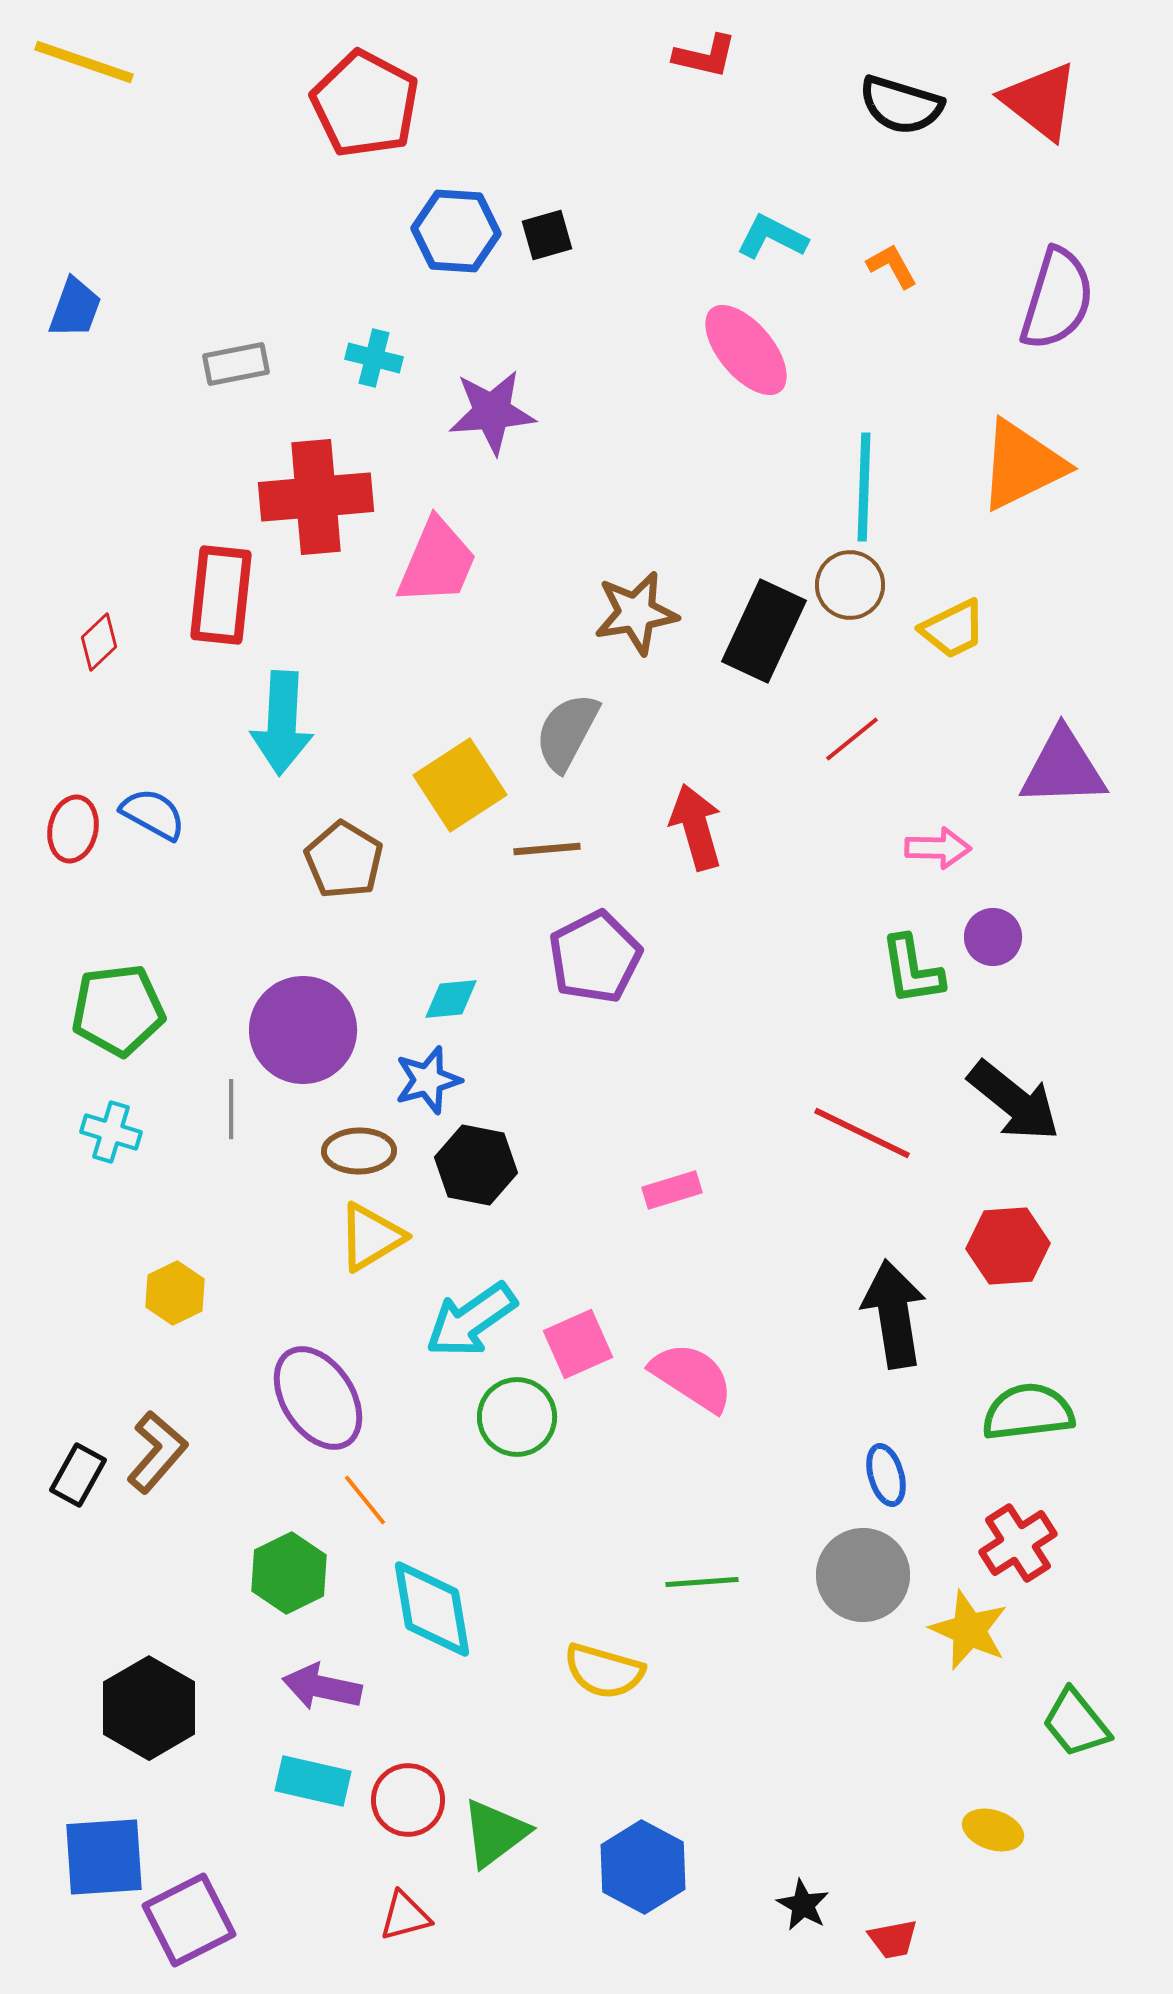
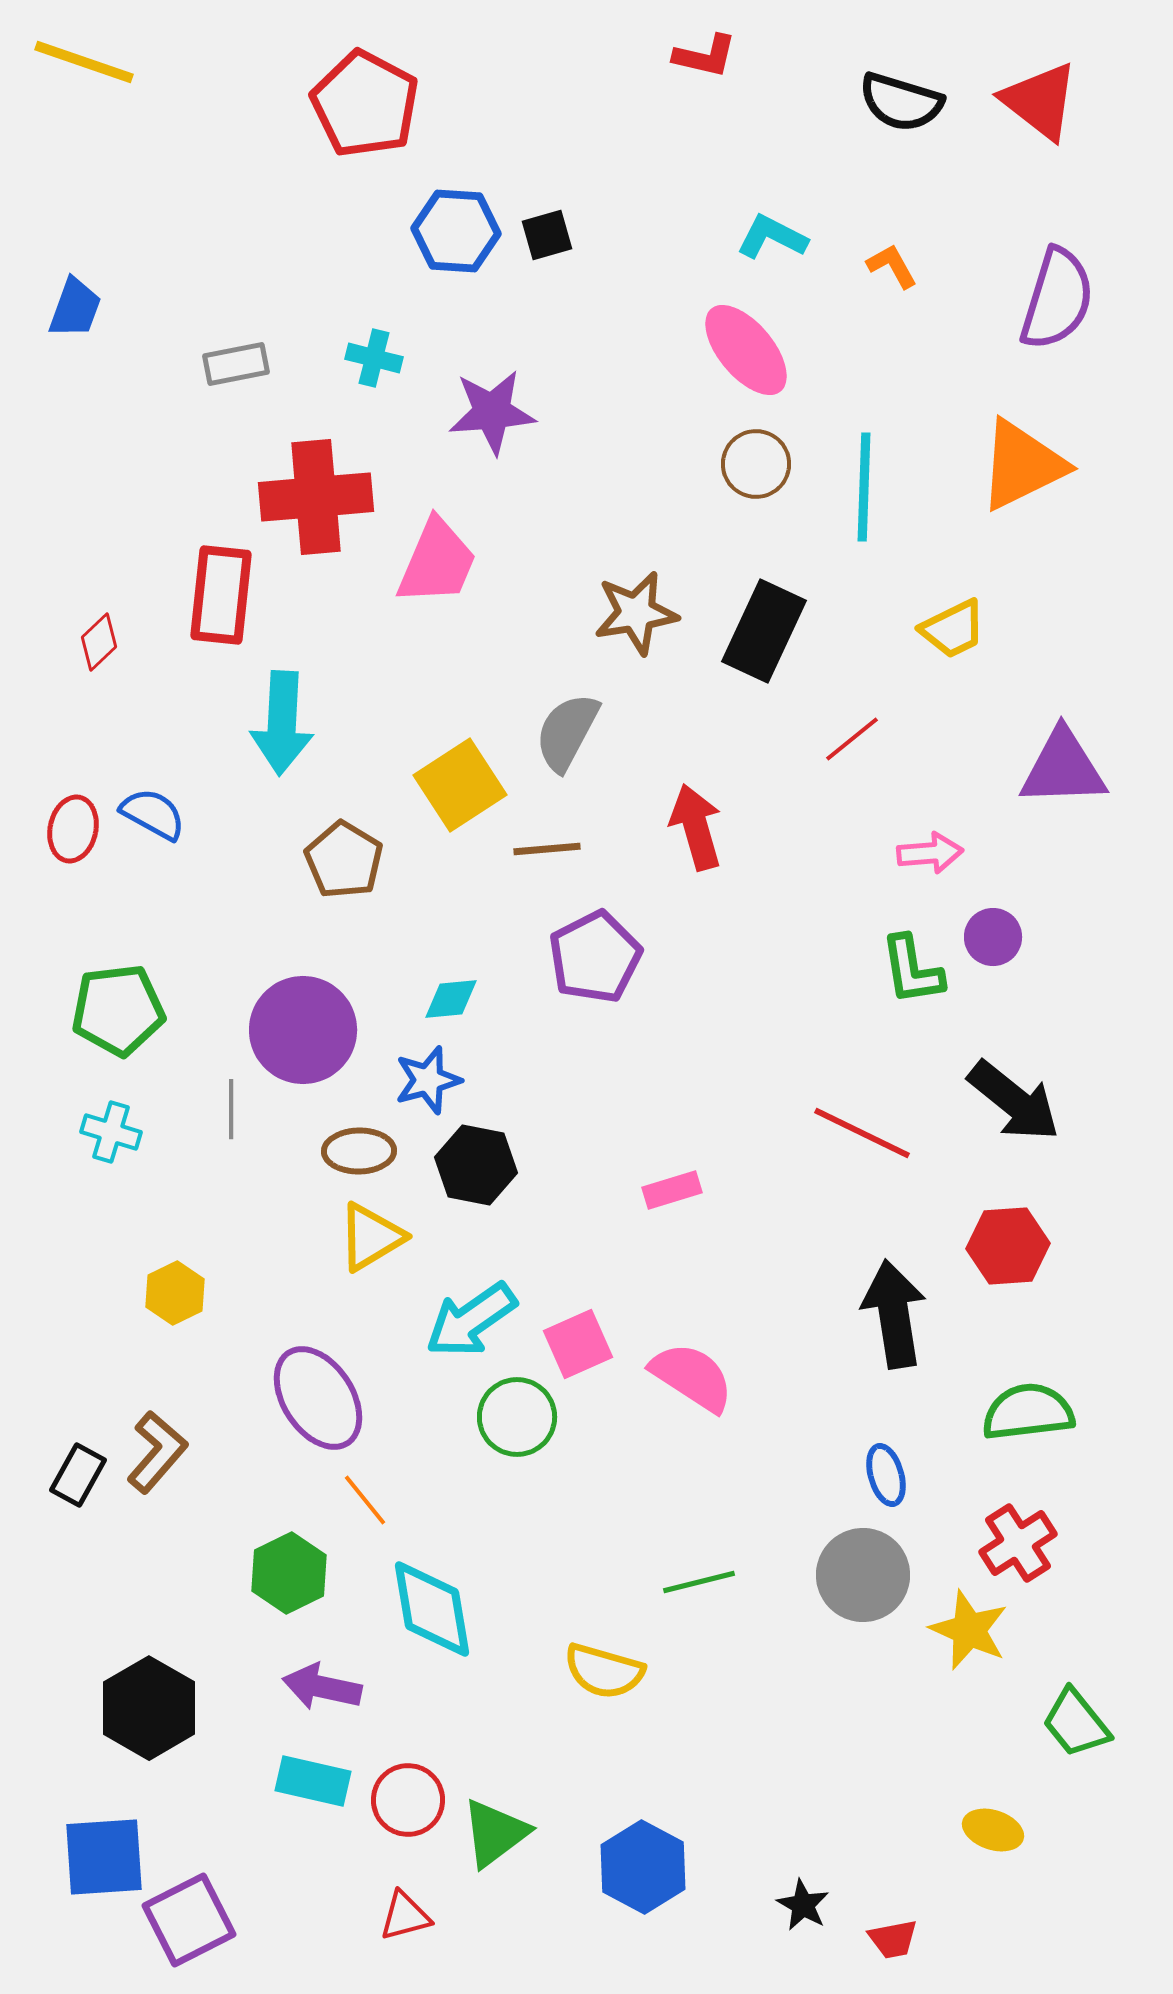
black semicircle at (901, 105): moved 3 px up
brown circle at (850, 585): moved 94 px left, 121 px up
pink arrow at (938, 848): moved 8 px left, 5 px down; rotated 6 degrees counterclockwise
green line at (702, 1582): moved 3 px left; rotated 10 degrees counterclockwise
